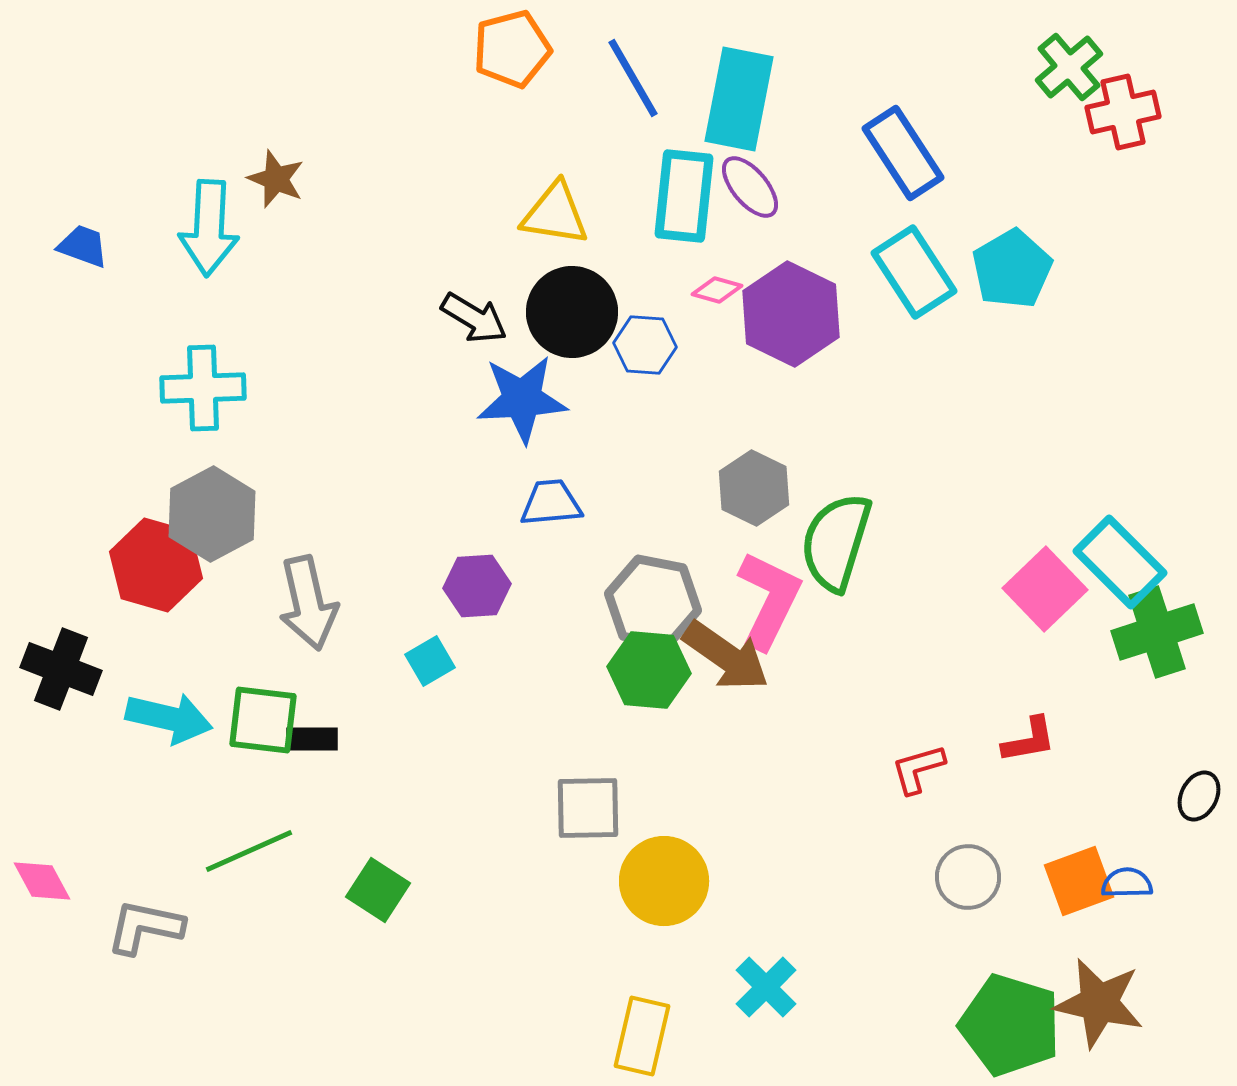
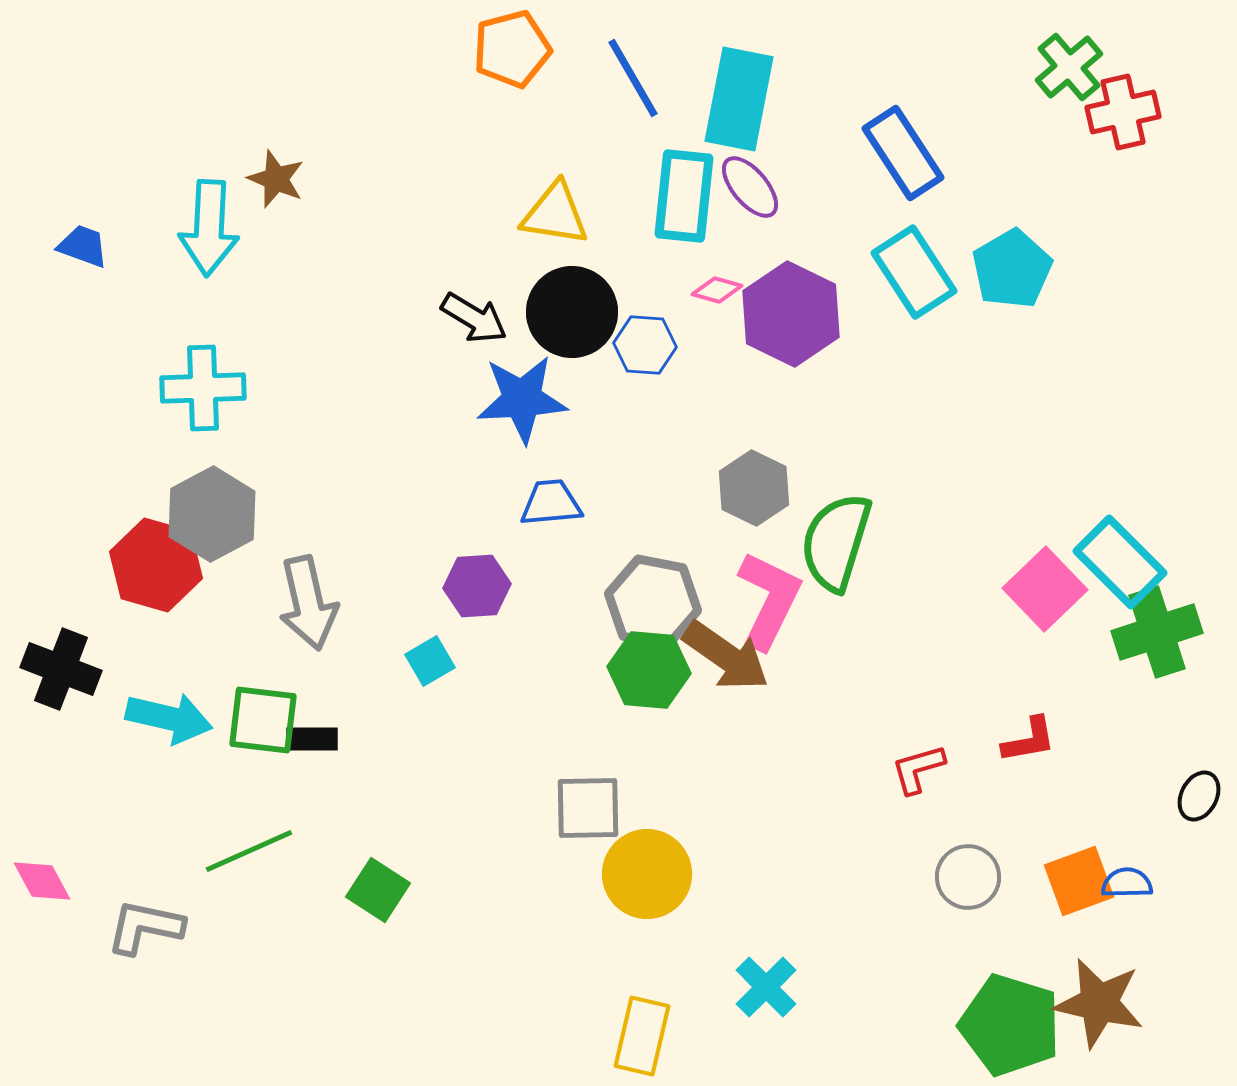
yellow circle at (664, 881): moved 17 px left, 7 px up
